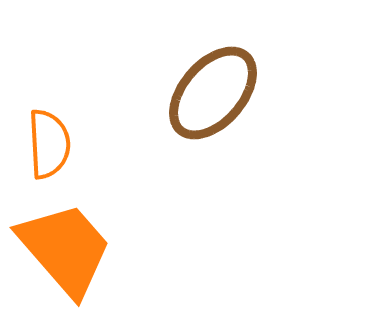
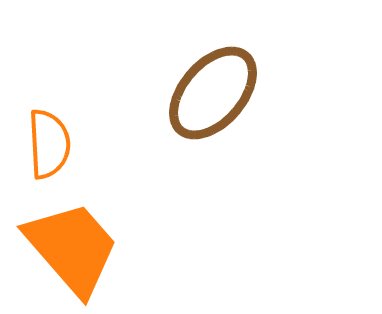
orange trapezoid: moved 7 px right, 1 px up
